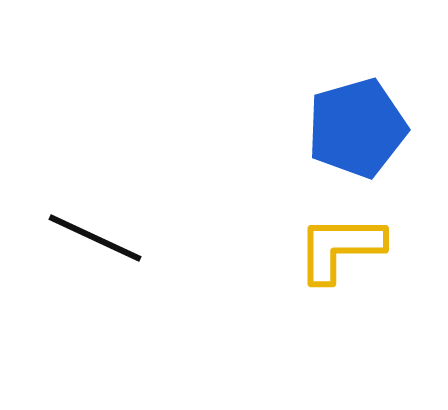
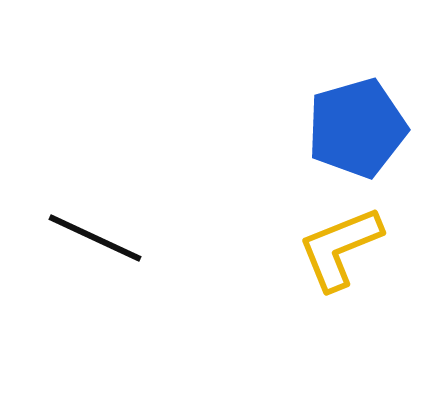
yellow L-shape: rotated 22 degrees counterclockwise
